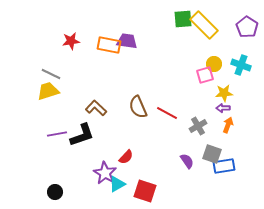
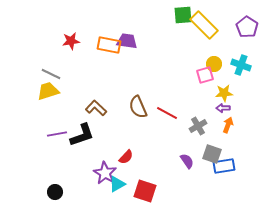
green square: moved 4 px up
